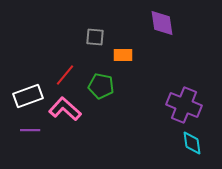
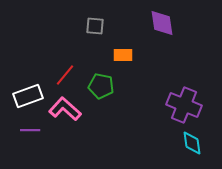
gray square: moved 11 px up
